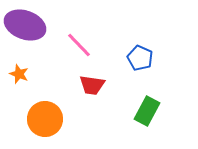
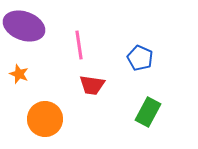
purple ellipse: moved 1 px left, 1 px down
pink line: rotated 36 degrees clockwise
green rectangle: moved 1 px right, 1 px down
